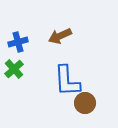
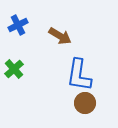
brown arrow: rotated 125 degrees counterclockwise
blue cross: moved 17 px up; rotated 12 degrees counterclockwise
blue L-shape: moved 12 px right, 6 px up; rotated 12 degrees clockwise
